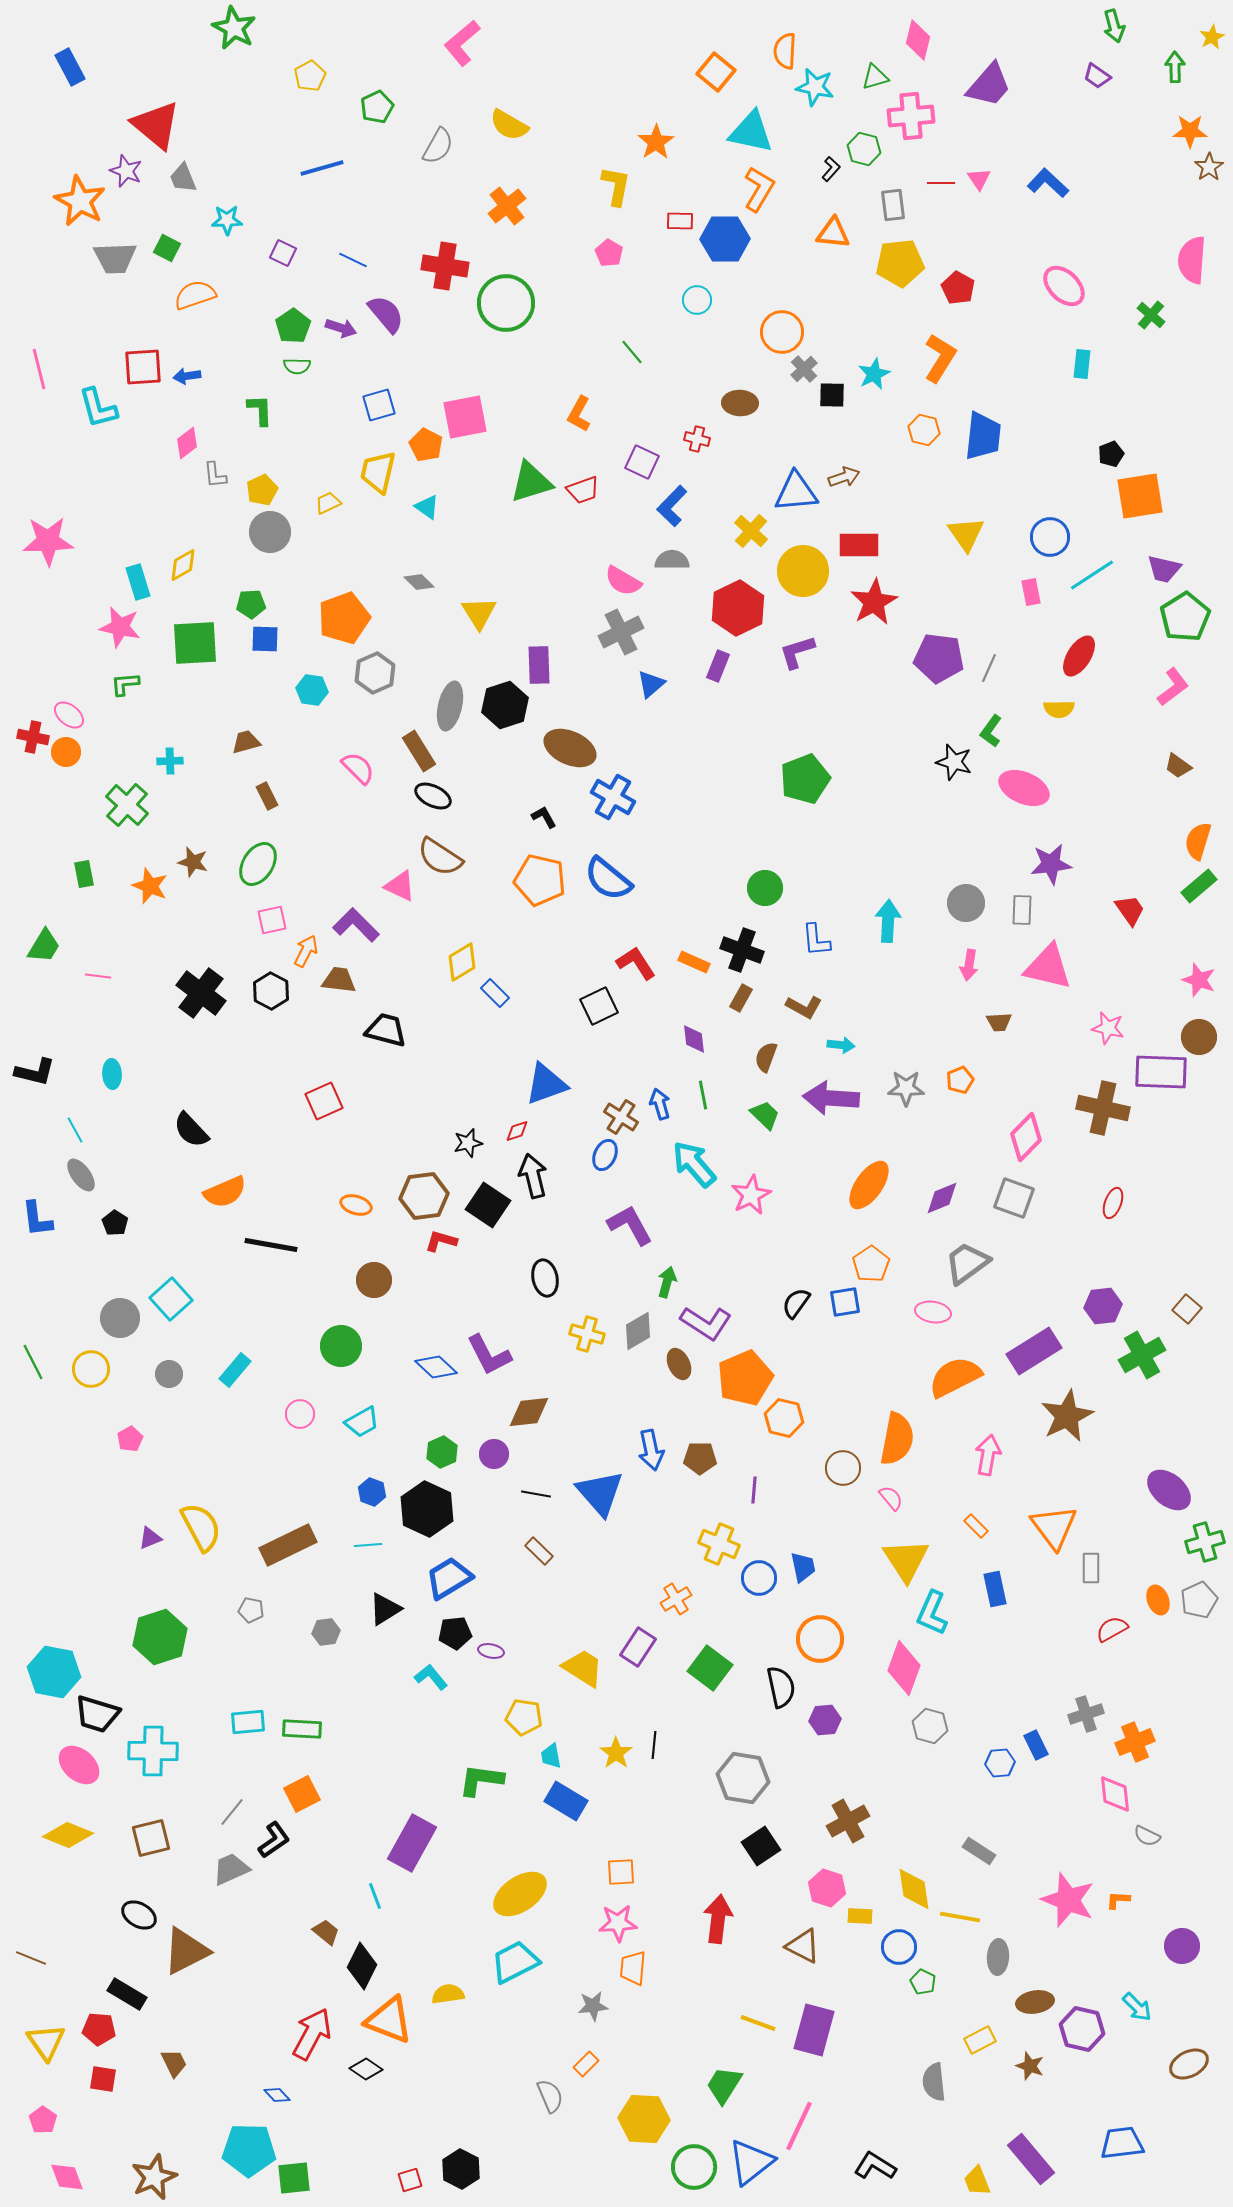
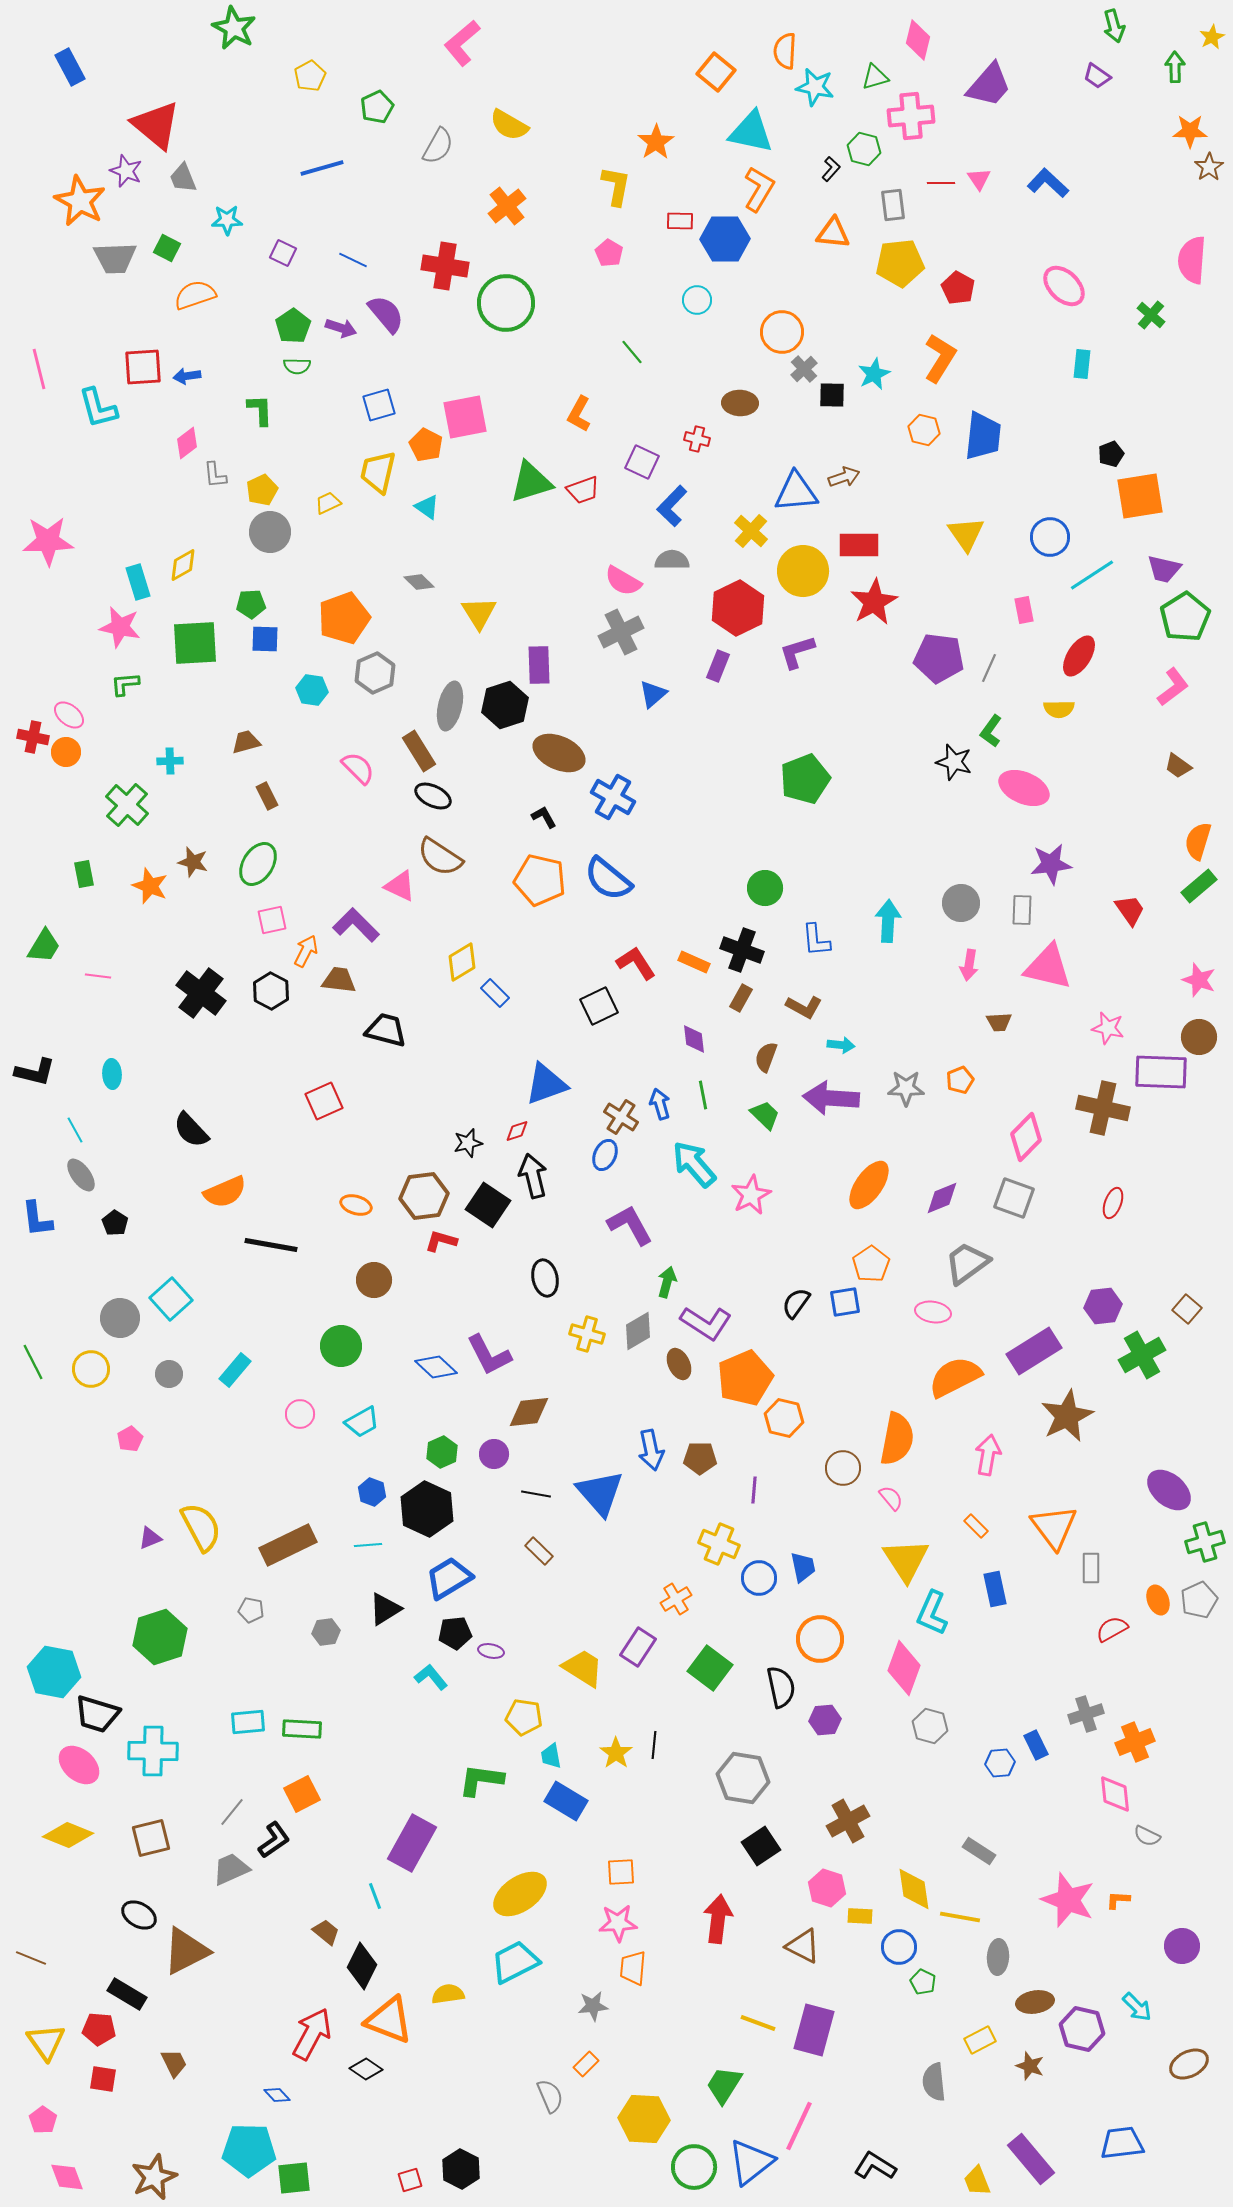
pink rectangle at (1031, 592): moved 7 px left, 18 px down
blue triangle at (651, 684): moved 2 px right, 10 px down
brown ellipse at (570, 748): moved 11 px left, 5 px down
gray circle at (966, 903): moved 5 px left
